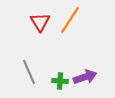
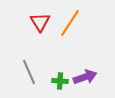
orange line: moved 3 px down
